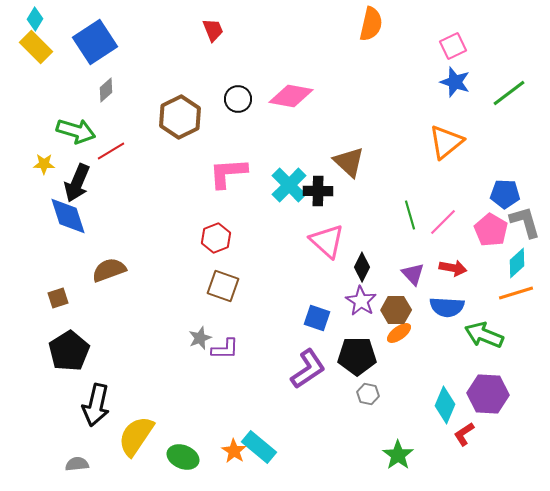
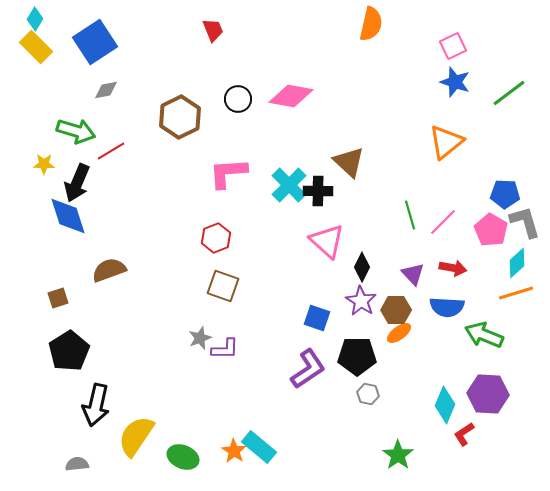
gray diamond at (106, 90): rotated 30 degrees clockwise
